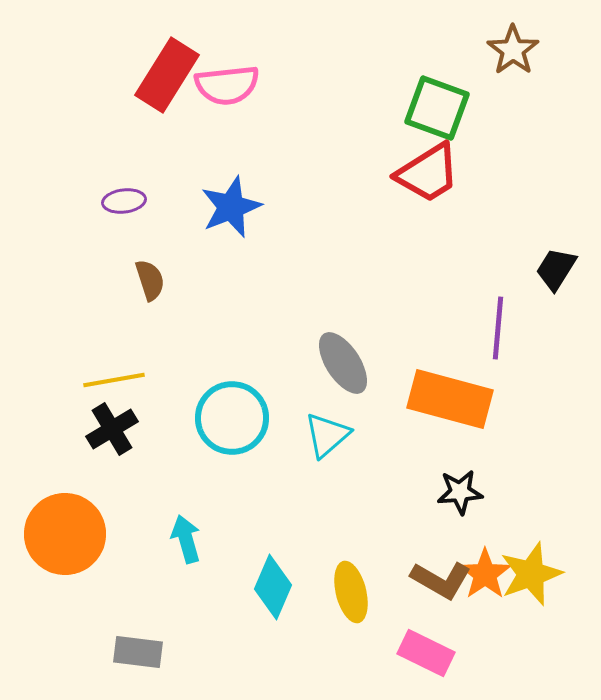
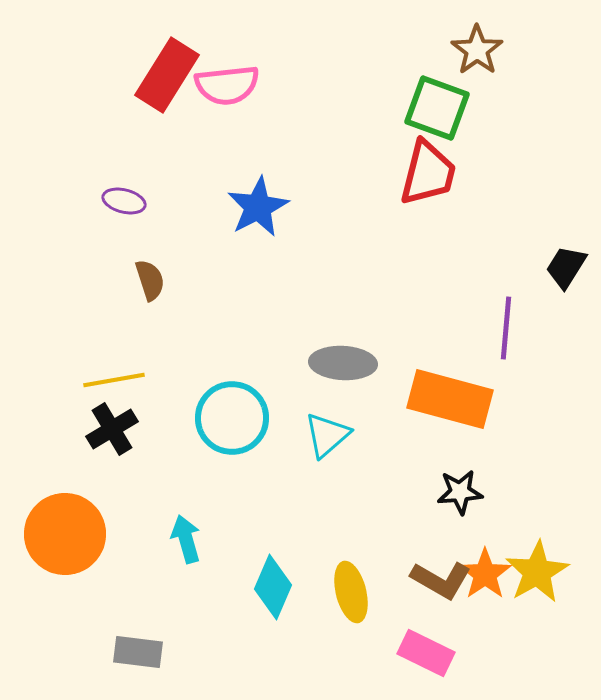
brown star: moved 36 px left
red trapezoid: rotated 44 degrees counterclockwise
purple ellipse: rotated 21 degrees clockwise
blue star: moved 27 px right; rotated 6 degrees counterclockwise
black trapezoid: moved 10 px right, 2 px up
purple line: moved 8 px right
gray ellipse: rotated 54 degrees counterclockwise
yellow star: moved 6 px right, 2 px up; rotated 10 degrees counterclockwise
